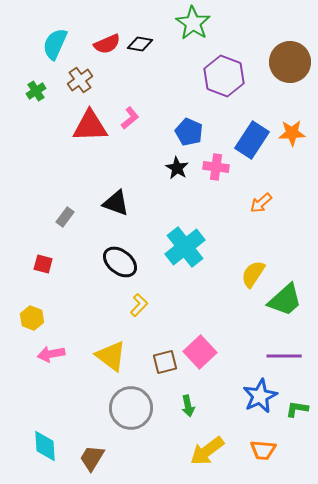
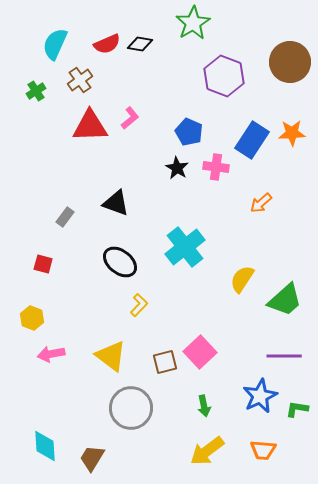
green star: rotated 8 degrees clockwise
yellow semicircle: moved 11 px left, 5 px down
green arrow: moved 16 px right
